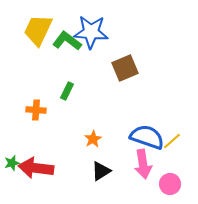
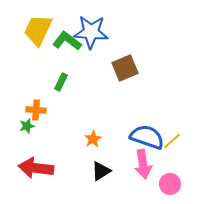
green rectangle: moved 6 px left, 9 px up
green star: moved 15 px right, 37 px up
